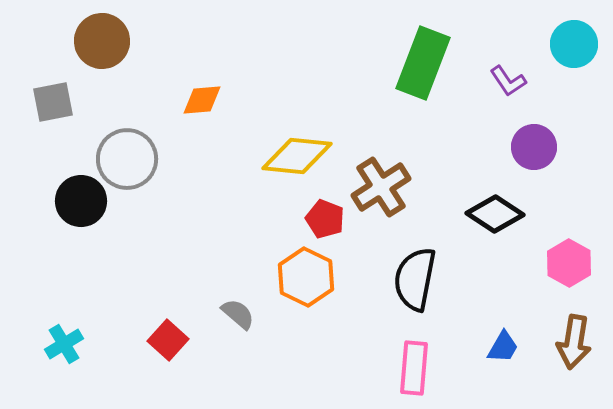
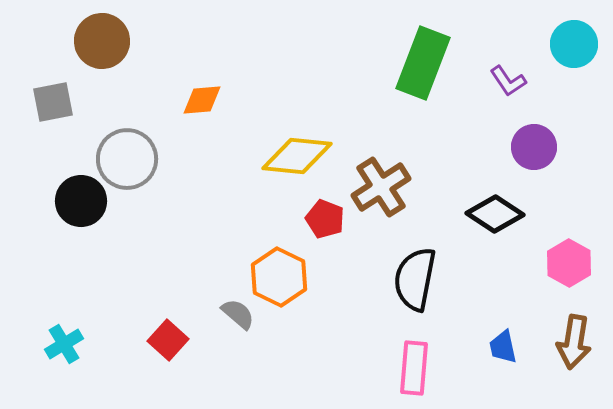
orange hexagon: moved 27 px left
blue trapezoid: rotated 138 degrees clockwise
